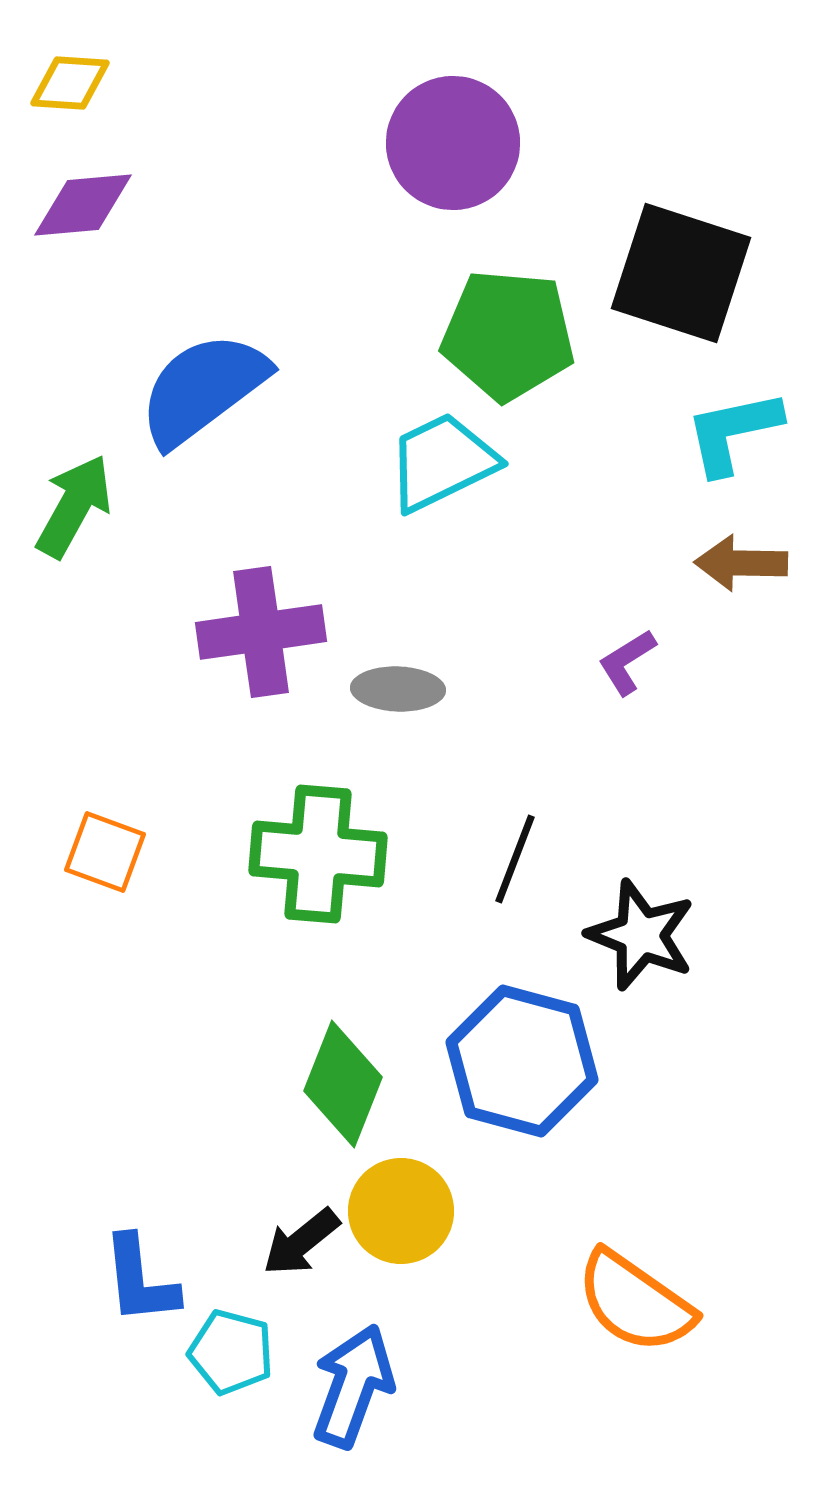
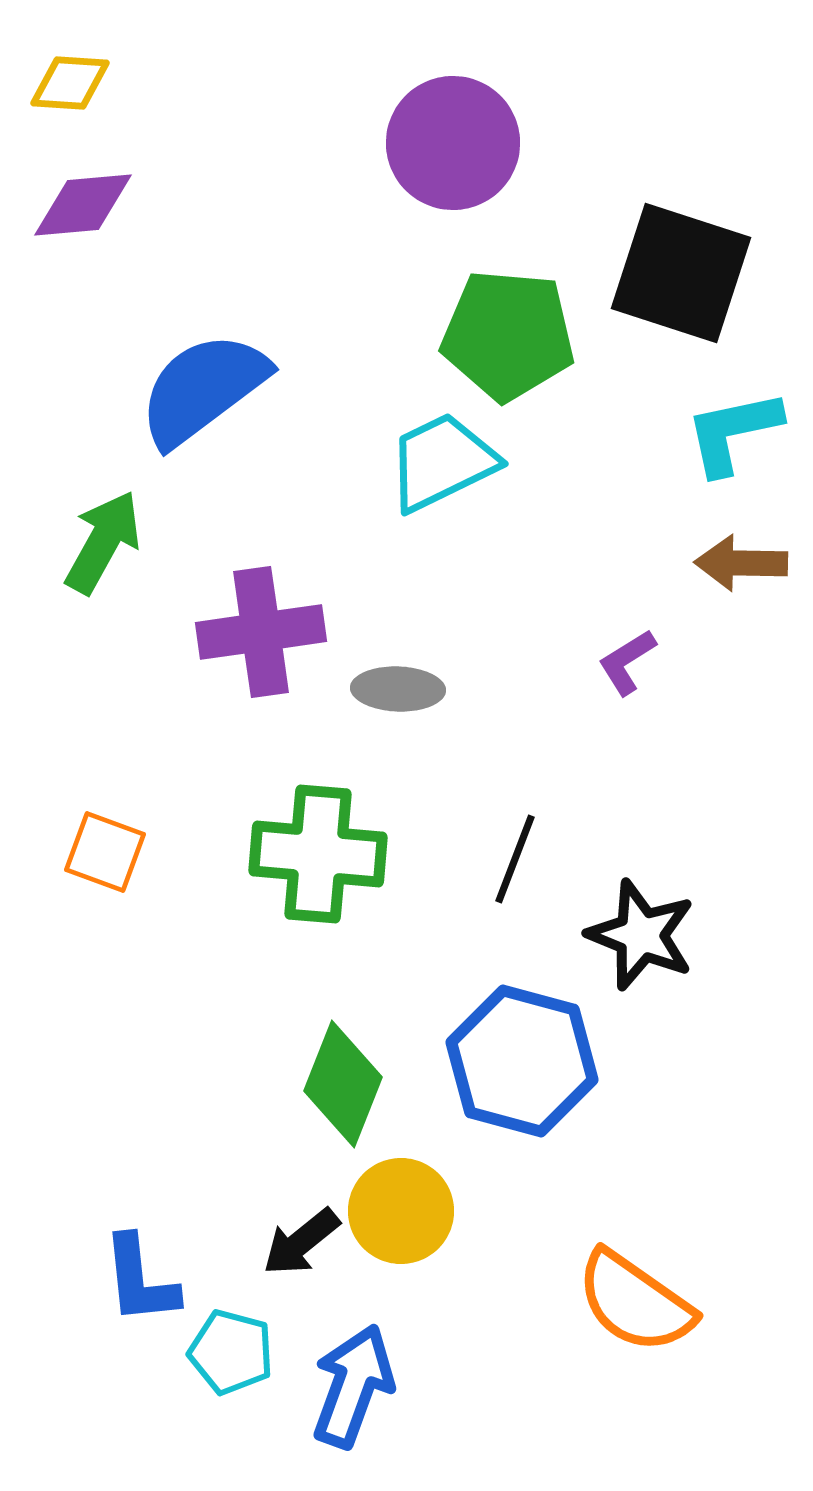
green arrow: moved 29 px right, 36 px down
